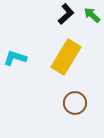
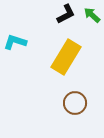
black L-shape: rotated 15 degrees clockwise
cyan L-shape: moved 16 px up
